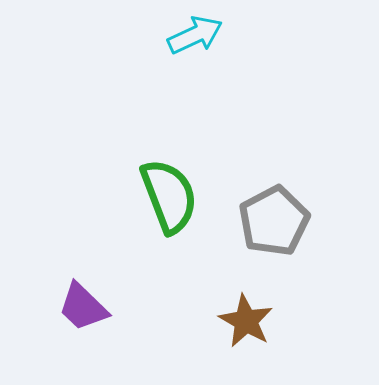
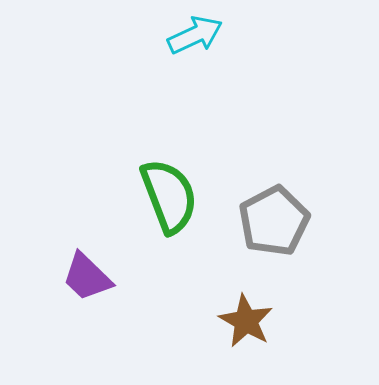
purple trapezoid: moved 4 px right, 30 px up
